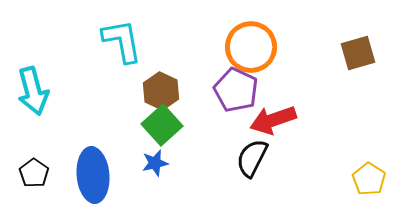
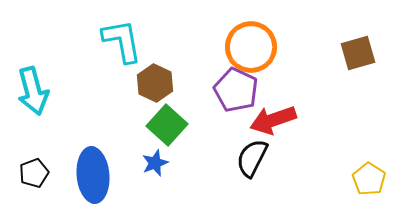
brown hexagon: moved 6 px left, 8 px up
green square: moved 5 px right; rotated 6 degrees counterclockwise
blue star: rotated 8 degrees counterclockwise
black pentagon: rotated 16 degrees clockwise
